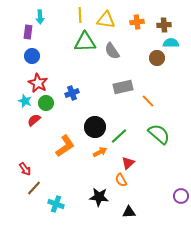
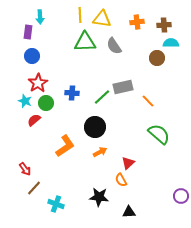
yellow triangle: moved 4 px left, 1 px up
gray semicircle: moved 2 px right, 5 px up
red star: rotated 12 degrees clockwise
blue cross: rotated 24 degrees clockwise
green line: moved 17 px left, 39 px up
